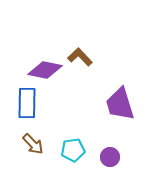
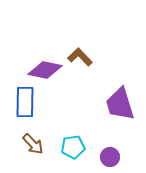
blue rectangle: moved 2 px left, 1 px up
cyan pentagon: moved 3 px up
